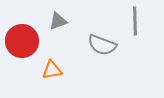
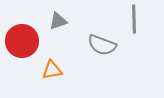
gray line: moved 1 px left, 2 px up
